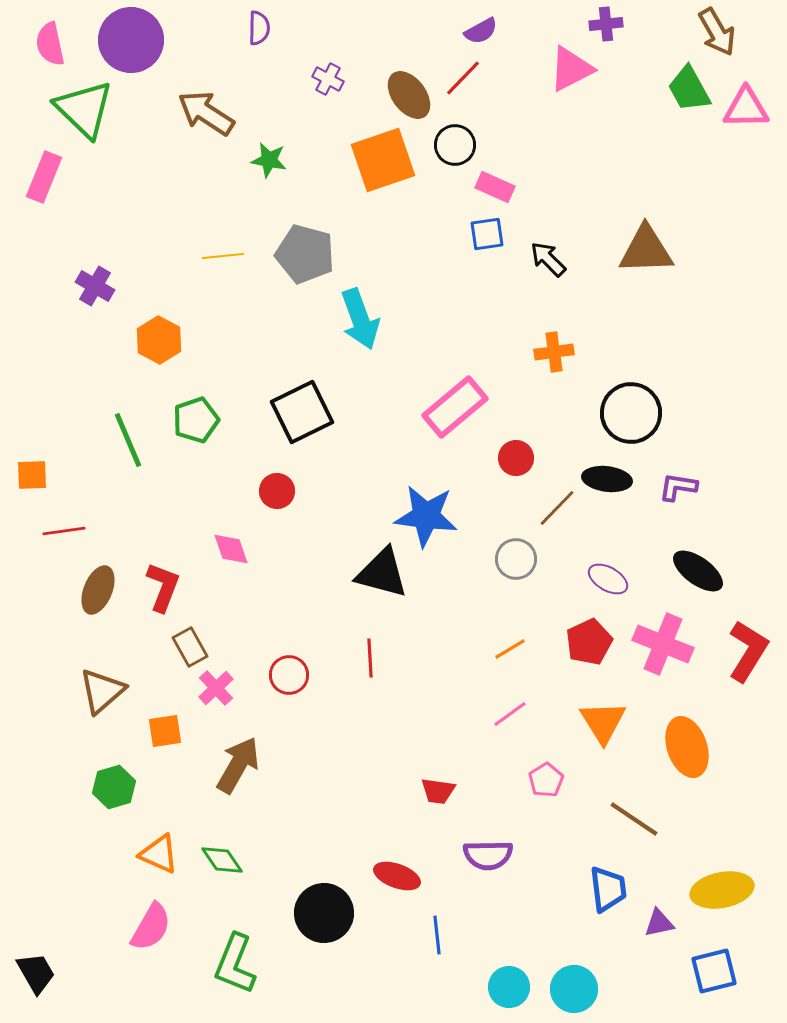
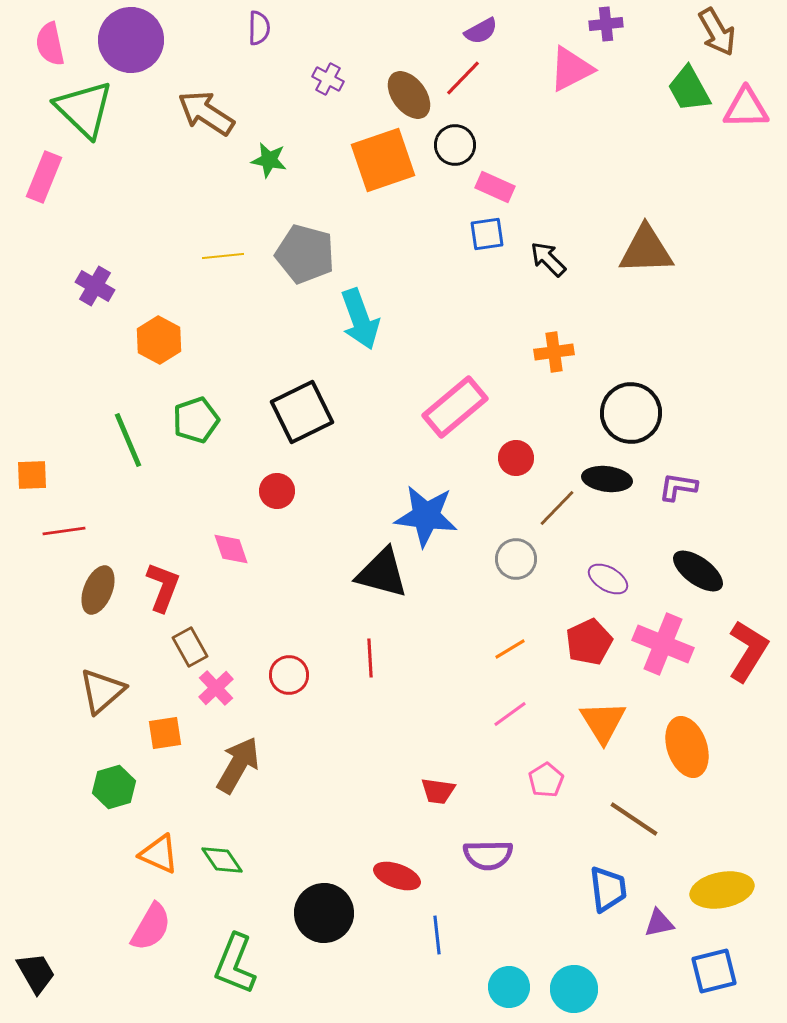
orange square at (165, 731): moved 2 px down
